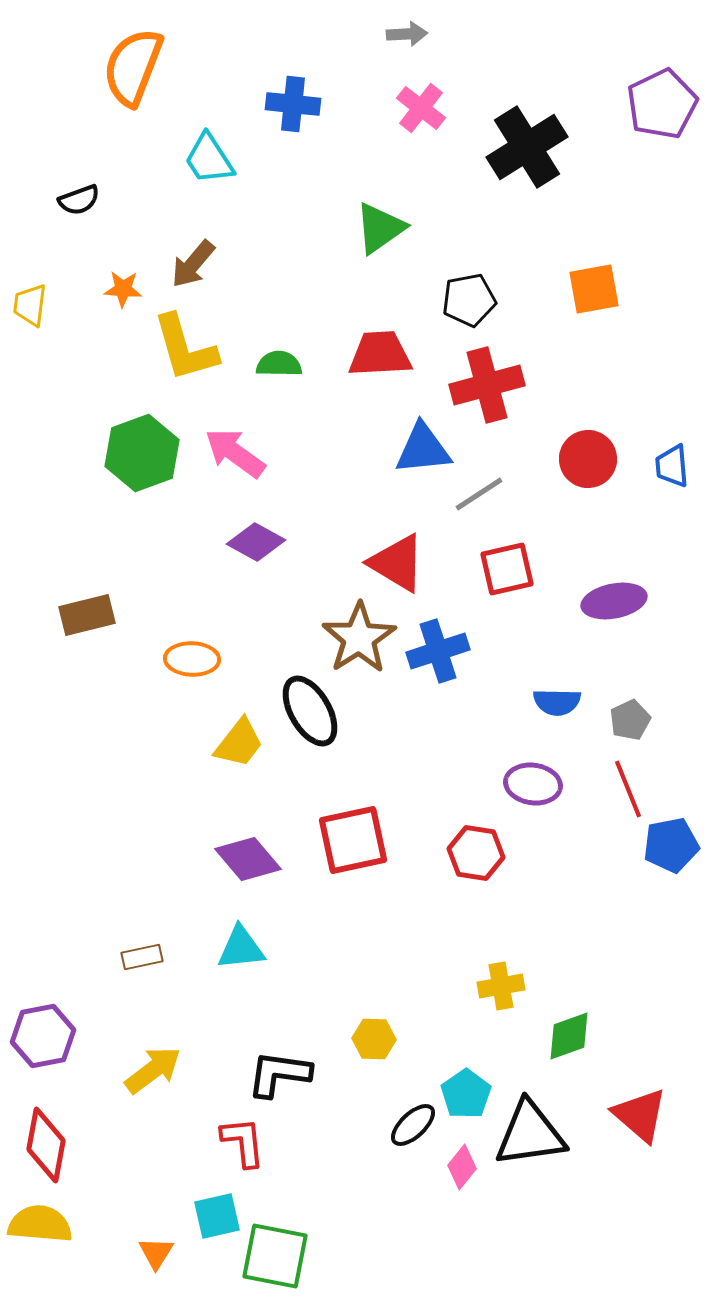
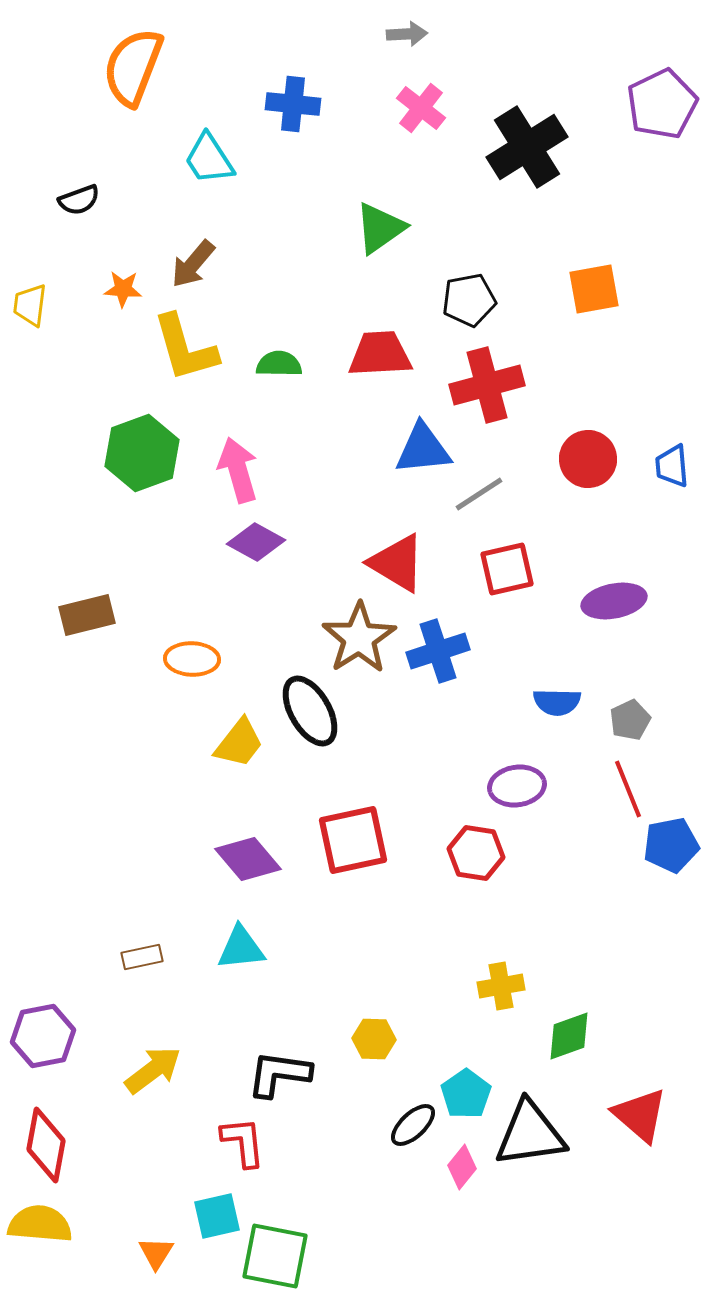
pink arrow at (235, 453): moved 3 px right, 17 px down; rotated 38 degrees clockwise
purple ellipse at (533, 784): moved 16 px left, 2 px down; rotated 16 degrees counterclockwise
